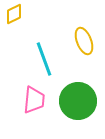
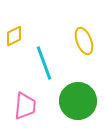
yellow diamond: moved 22 px down
cyan line: moved 4 px down
pink trapezoid: moved 9 px left, 6 px down
